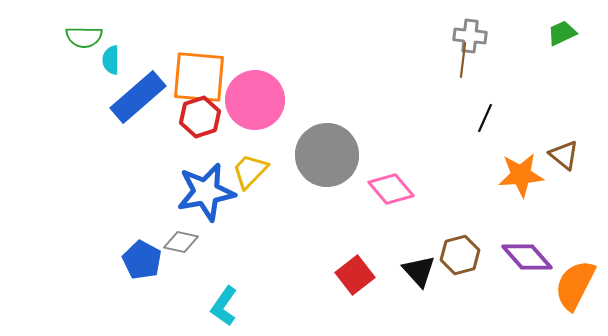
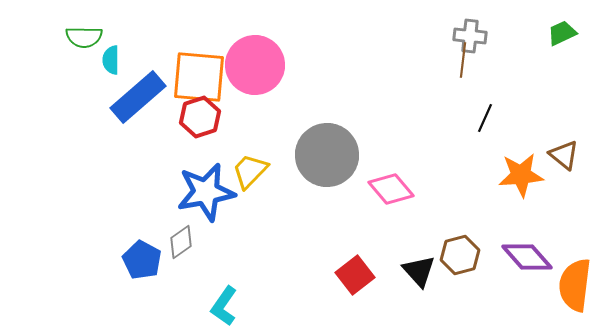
pink circle: moved 35 px up
gray diamond: rotated 48 degrees counterclockwise
orange semicircle: rotated 20 degrees counterclockwise
